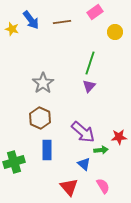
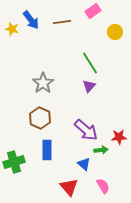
pink rectangle: moved 2 px left, 1 px up
green line: rotated 50 degrees counterclockwise
purple arrow: moved 3 px right, 2 px up
